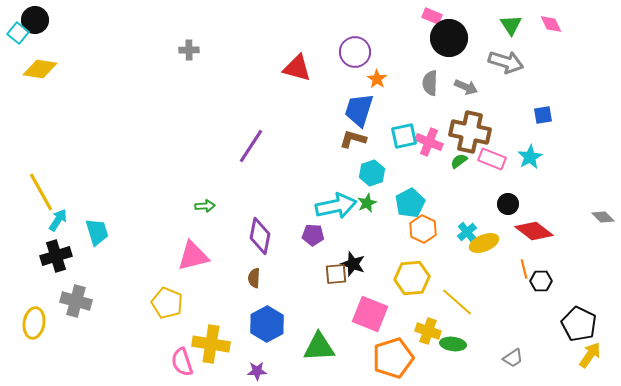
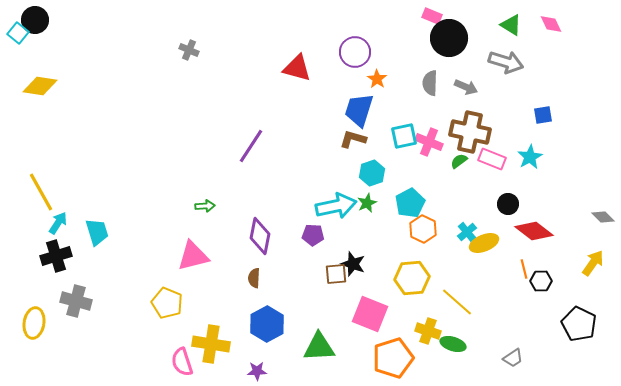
green triangle at (511, 25): rotated 25 degrees counterclockwise
gray cross at (189, 50): rotated 24 degrees clockwise
yellow diamond at (40, 69): moved 17 px down
cyan arrow at (58, 220): moved 3 px down
green ellipse at (453, 344): rotated 10 degrees clockwise
yellow arrow at (590, 355): moved 3 px right, 92 px up
